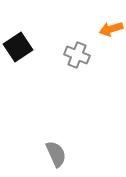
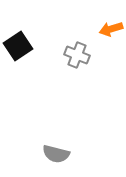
black square: moved 1 px up
gray semicircle: rotated 128 degrees clockwise
